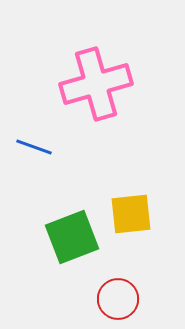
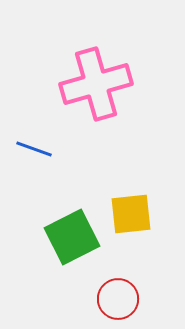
blue line: moved 2 px down
green square: rotated 6 degrees counterclockwise
